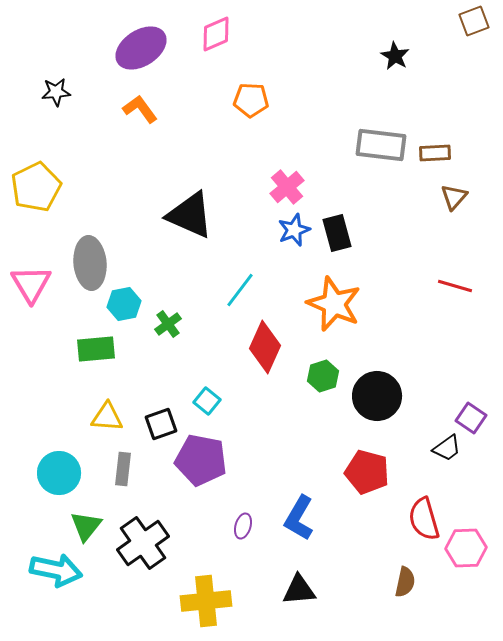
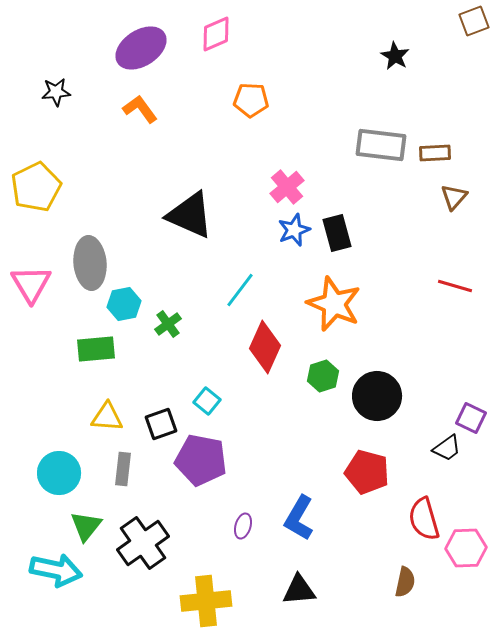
purple square at (471, 418): rotated 8 degrees counterclockwise
